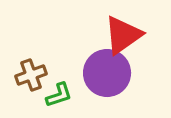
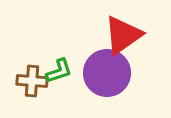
brown cross: moved 1 px right, 6 px down; rotated 24 degrees clockwise
green L-shape: moved 24 px up
